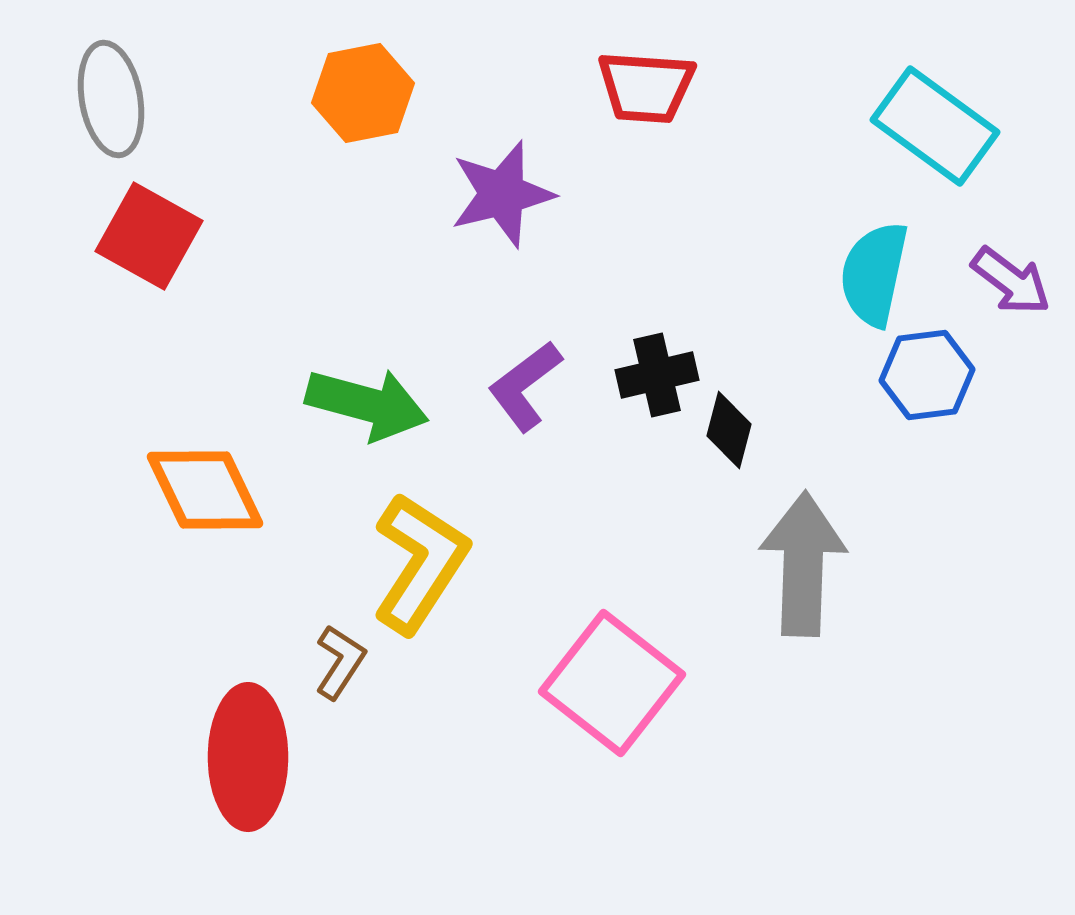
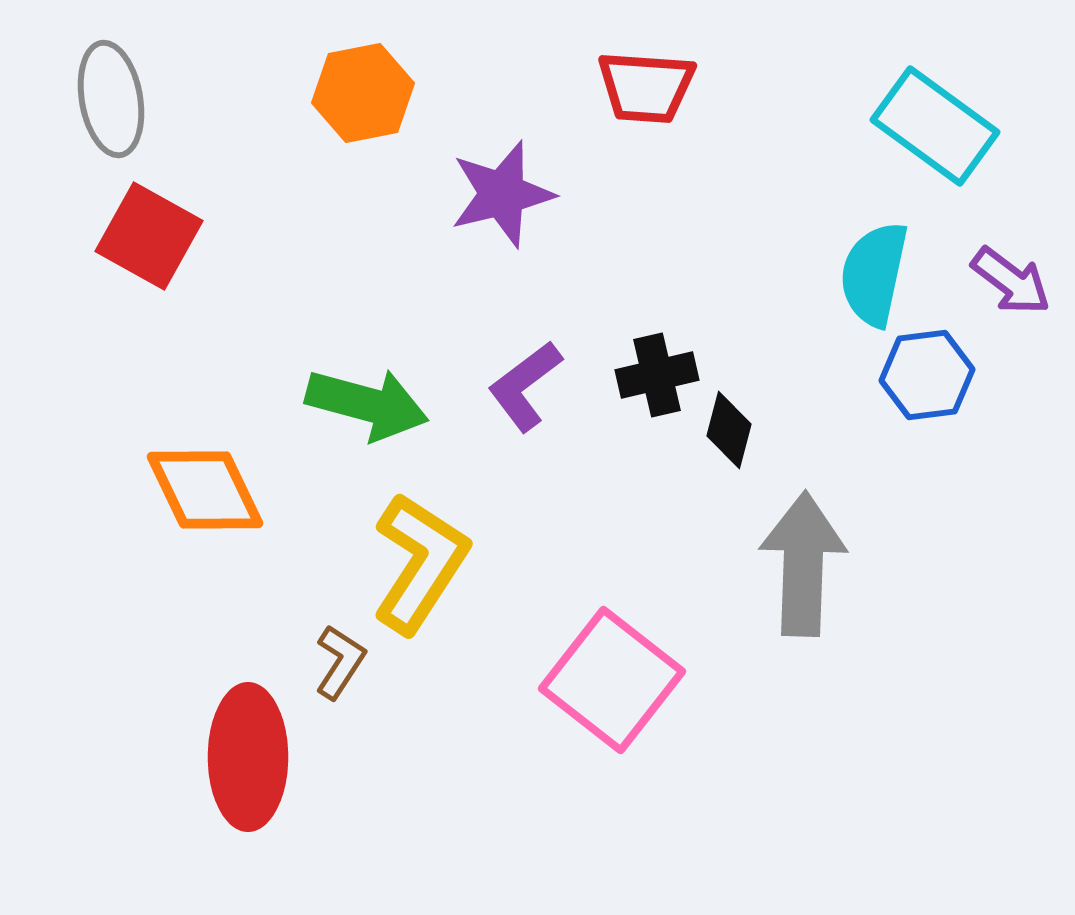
pink square: moved 3 px up
